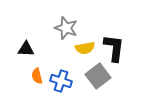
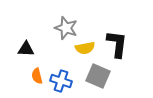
black L-shape: moved 3 px right, 4 px up
gray square: rotated 30 degrees counterclockwise
